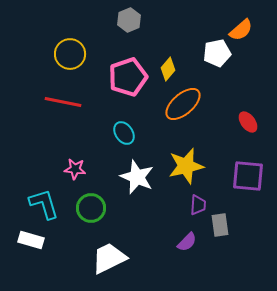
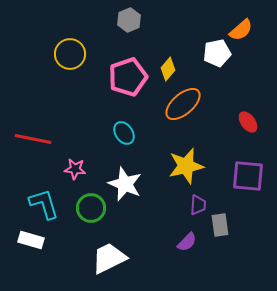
red line: moved 30 px left, 37 px down
white star: moved 12 px left, 7 px down
